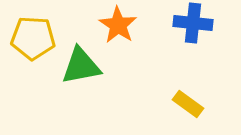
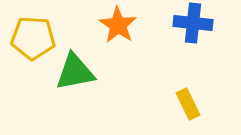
green triangle: moved 6 px left, 6 px down
yellow rectangle: rotated 28 degrees clockwise
